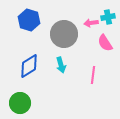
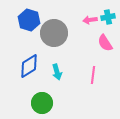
pink arrow: moved 1 px left, 3 px up
gray circle: moved 10 px left, 1 px up
cyan arrow: moved 4 px left, 7 px down
green circle: moved 22 px right
